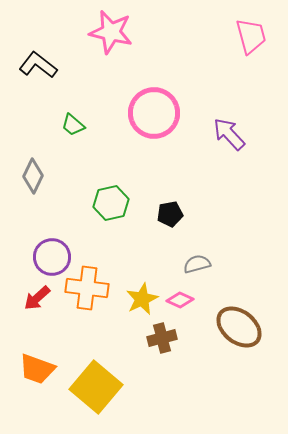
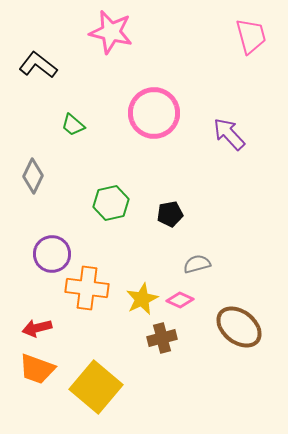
purple circle: moved 3 px up
red arrow: moved 30 px down; rotated 28 degrees clockwise
